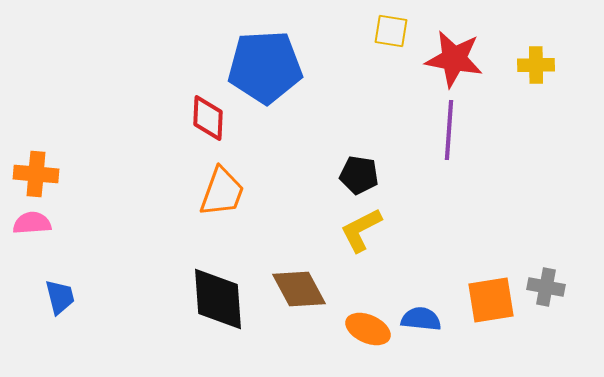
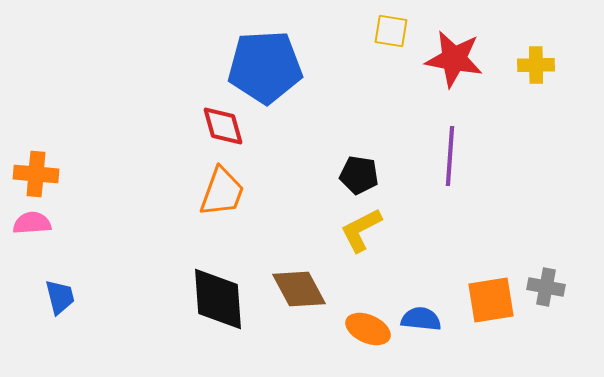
red diamond: moved 15 px right, 8 px down; rotated 18 degrees counterclockwise
purple line: moved 1 px right, 26 px down
